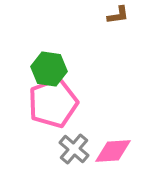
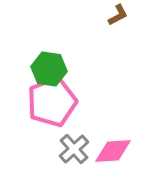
brown L-shape: rotated 20 degrees counterclockwise
pink pentagon: moved 1 px left, 1 px up
gray cross: rotated 8 degrees clockwise
